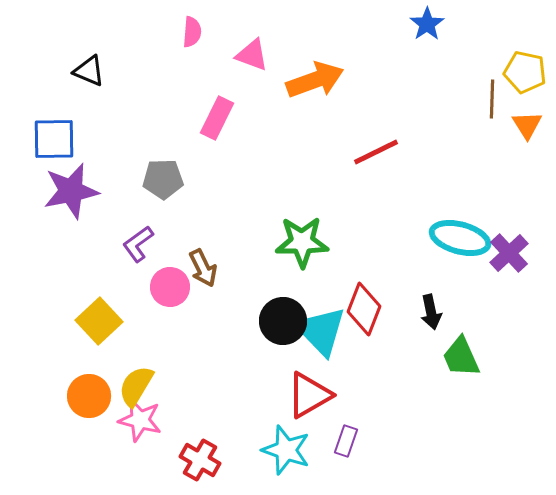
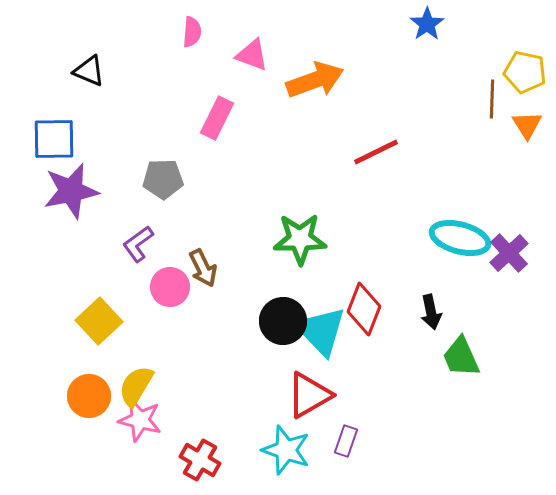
green star: moved 2 px left, 3 px up
